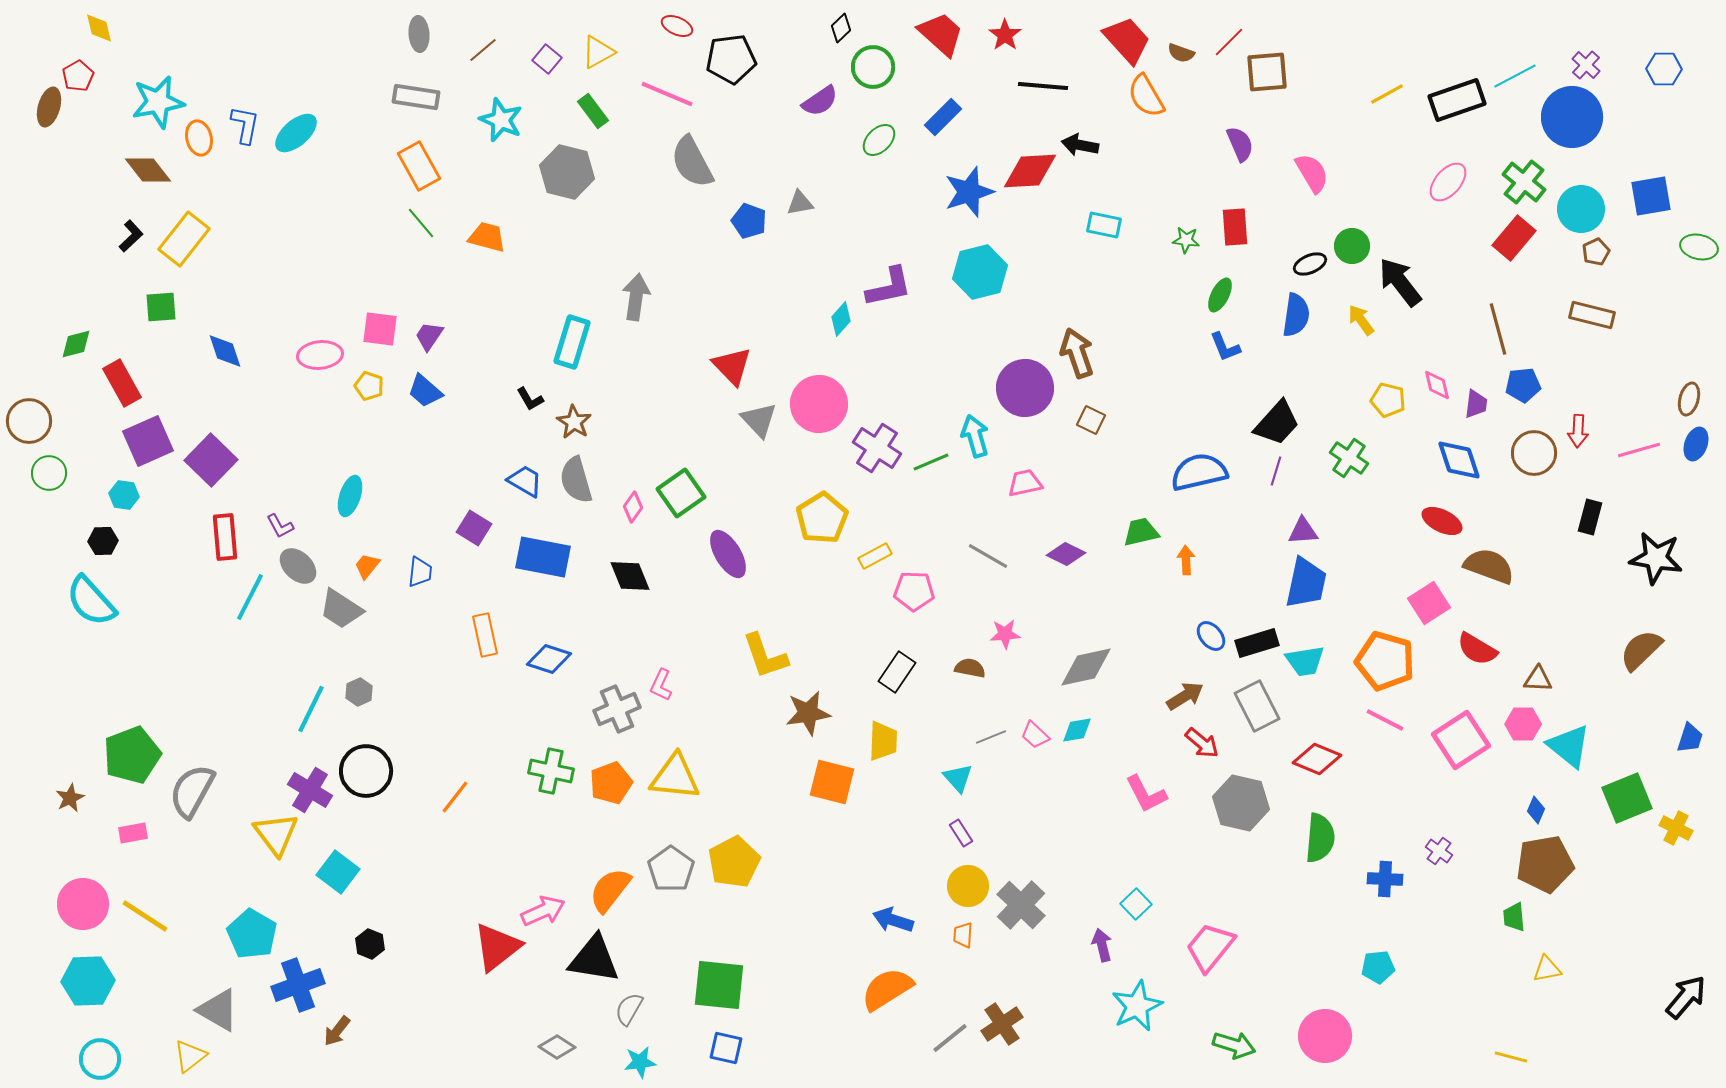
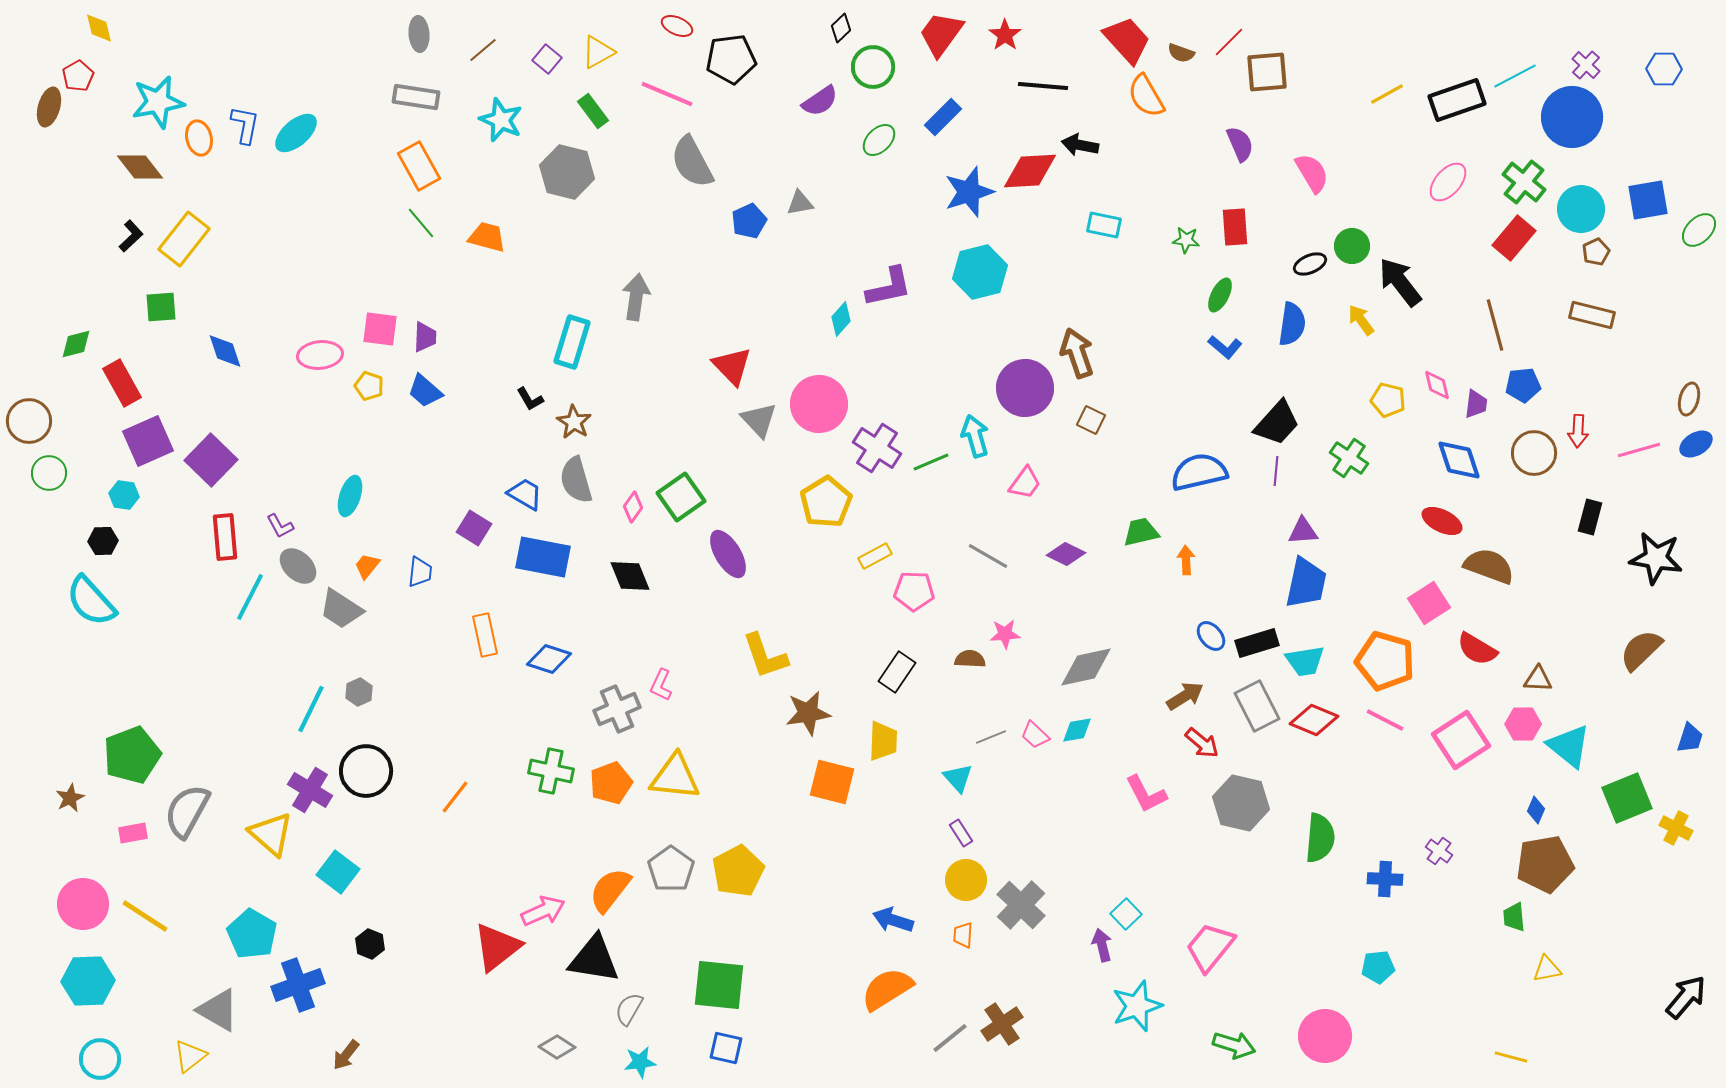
red trapezoid at (941, 34): rotated 96 degrees counterclockwise
brown diamond at (148, 170): moved 8 px left, 3 px up
blue square at (1651, 196): moved 3 px left, 4 px down
blue pentagon at (749, 221): rotated 28 degrees clockwise
green ellipse at (1699, 247): moved 17 px up; rotated 57 degrees counterclockwise
blue semicircle at (1296, 315): moved 4 px left, 9 px down
brown line at (1498, 329): moved 3 px left, 4 px up
purple trapezoid at (429, 336): moved 4 px left, 1 px down; rotated 148 degrees clockwise
blue L-shape at (1225, 347): rotated 28 degrees counterclockwise
blue ellipse at (1696, 444): rotated 40 degrees clockwise
purple line at (1276, 471): rotated 12 degrees counterclockwise
blue trapezoid at (525, 481): moved 13 px down
pink trapezoid at (1025, 483): rotated 138 degrees clockwise
green square at (681, 493): moved 4 px down
yellow pentagon at (822, 518): moved 4 px right, 16 px up
brown semicircle at (970, 668): moved 9 px up; rotated 8 degrees counterclockwise
red diamond at (1317, 759): moved 3 px left, 39 px up
gray semicircle at (192, 791): moved 5 px left, 20 px down
yellow triangle at (276, 834): moved 5 px left; rotated 12 degrees counterclockwise
yellow pentagon at (734, 862): moved 4 px right, 9 px down
yellow circle at (968, 886): moved 2 px left, 6 px up
cyan square at (1136, 904): moved 10 px left, 10 px down
cyan star at (1137, 1006): rotated 6 degrees clockwise
brown arrow at (337, 1031): moved 9 px right, 24 px down
